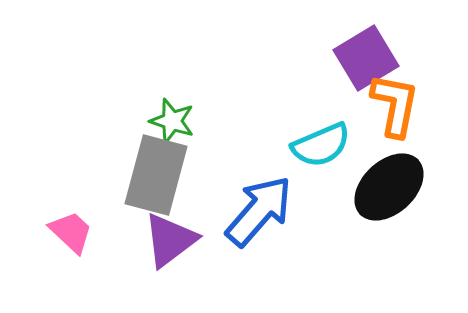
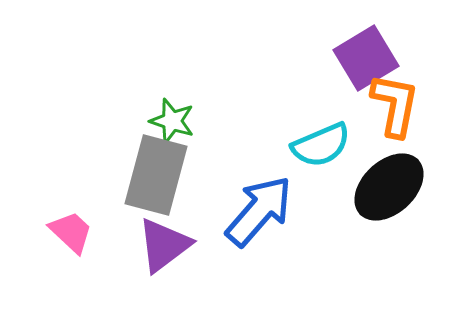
purple triangle: moved 6 px left, 5 px down
